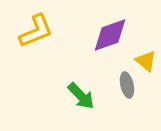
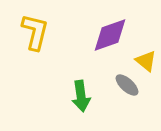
yellow L-shape: moved 1 px left, 1 px down; rotated 54 degrees counterclockwise
gray ellipse: rotated 35 degrees counterclockwise
green arrow: rotated 36 degrees clockwise
